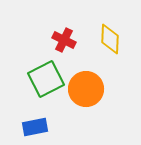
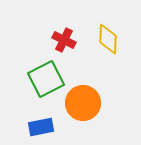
yellow diamond: moved 2 px left
orange circle: moved 3 px left, 14 px down
blue rectangle: moved 6 px right
